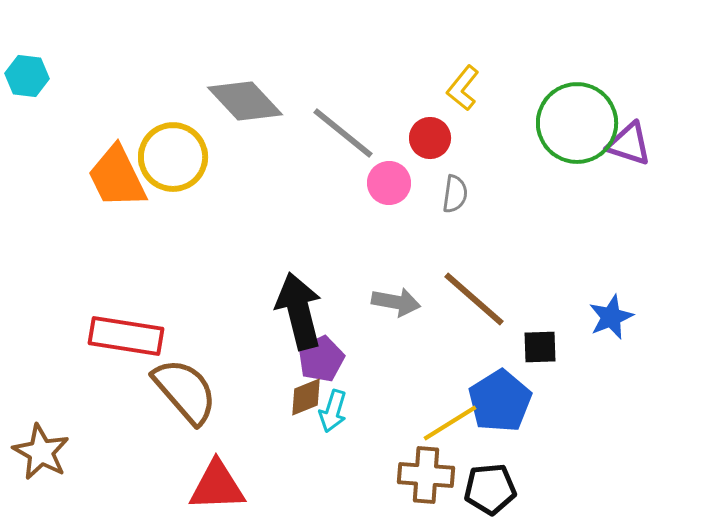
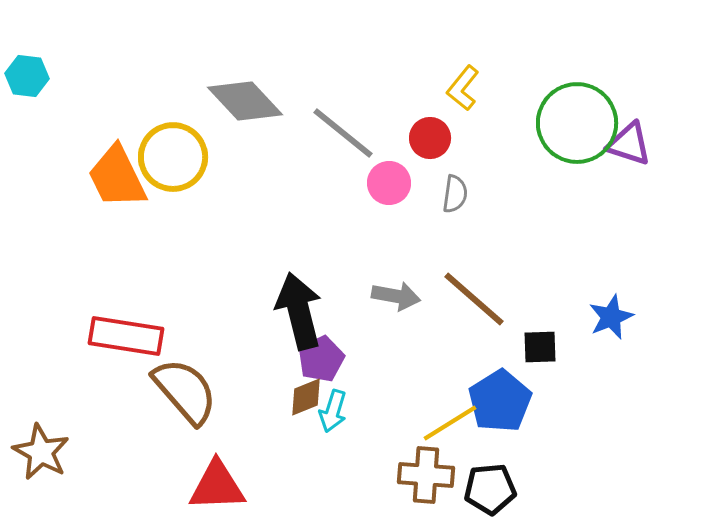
gray arrow: moved 6 px up
